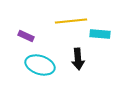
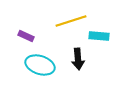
yellow line: rotated 12 degrees counterclockwise
cyan rectangle: moved 1 px left, 2 px down
